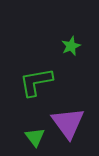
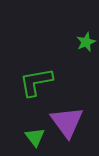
green star: moved 15 px right, 4 px up
purple triangle: moved 1 px left, 1 px up
